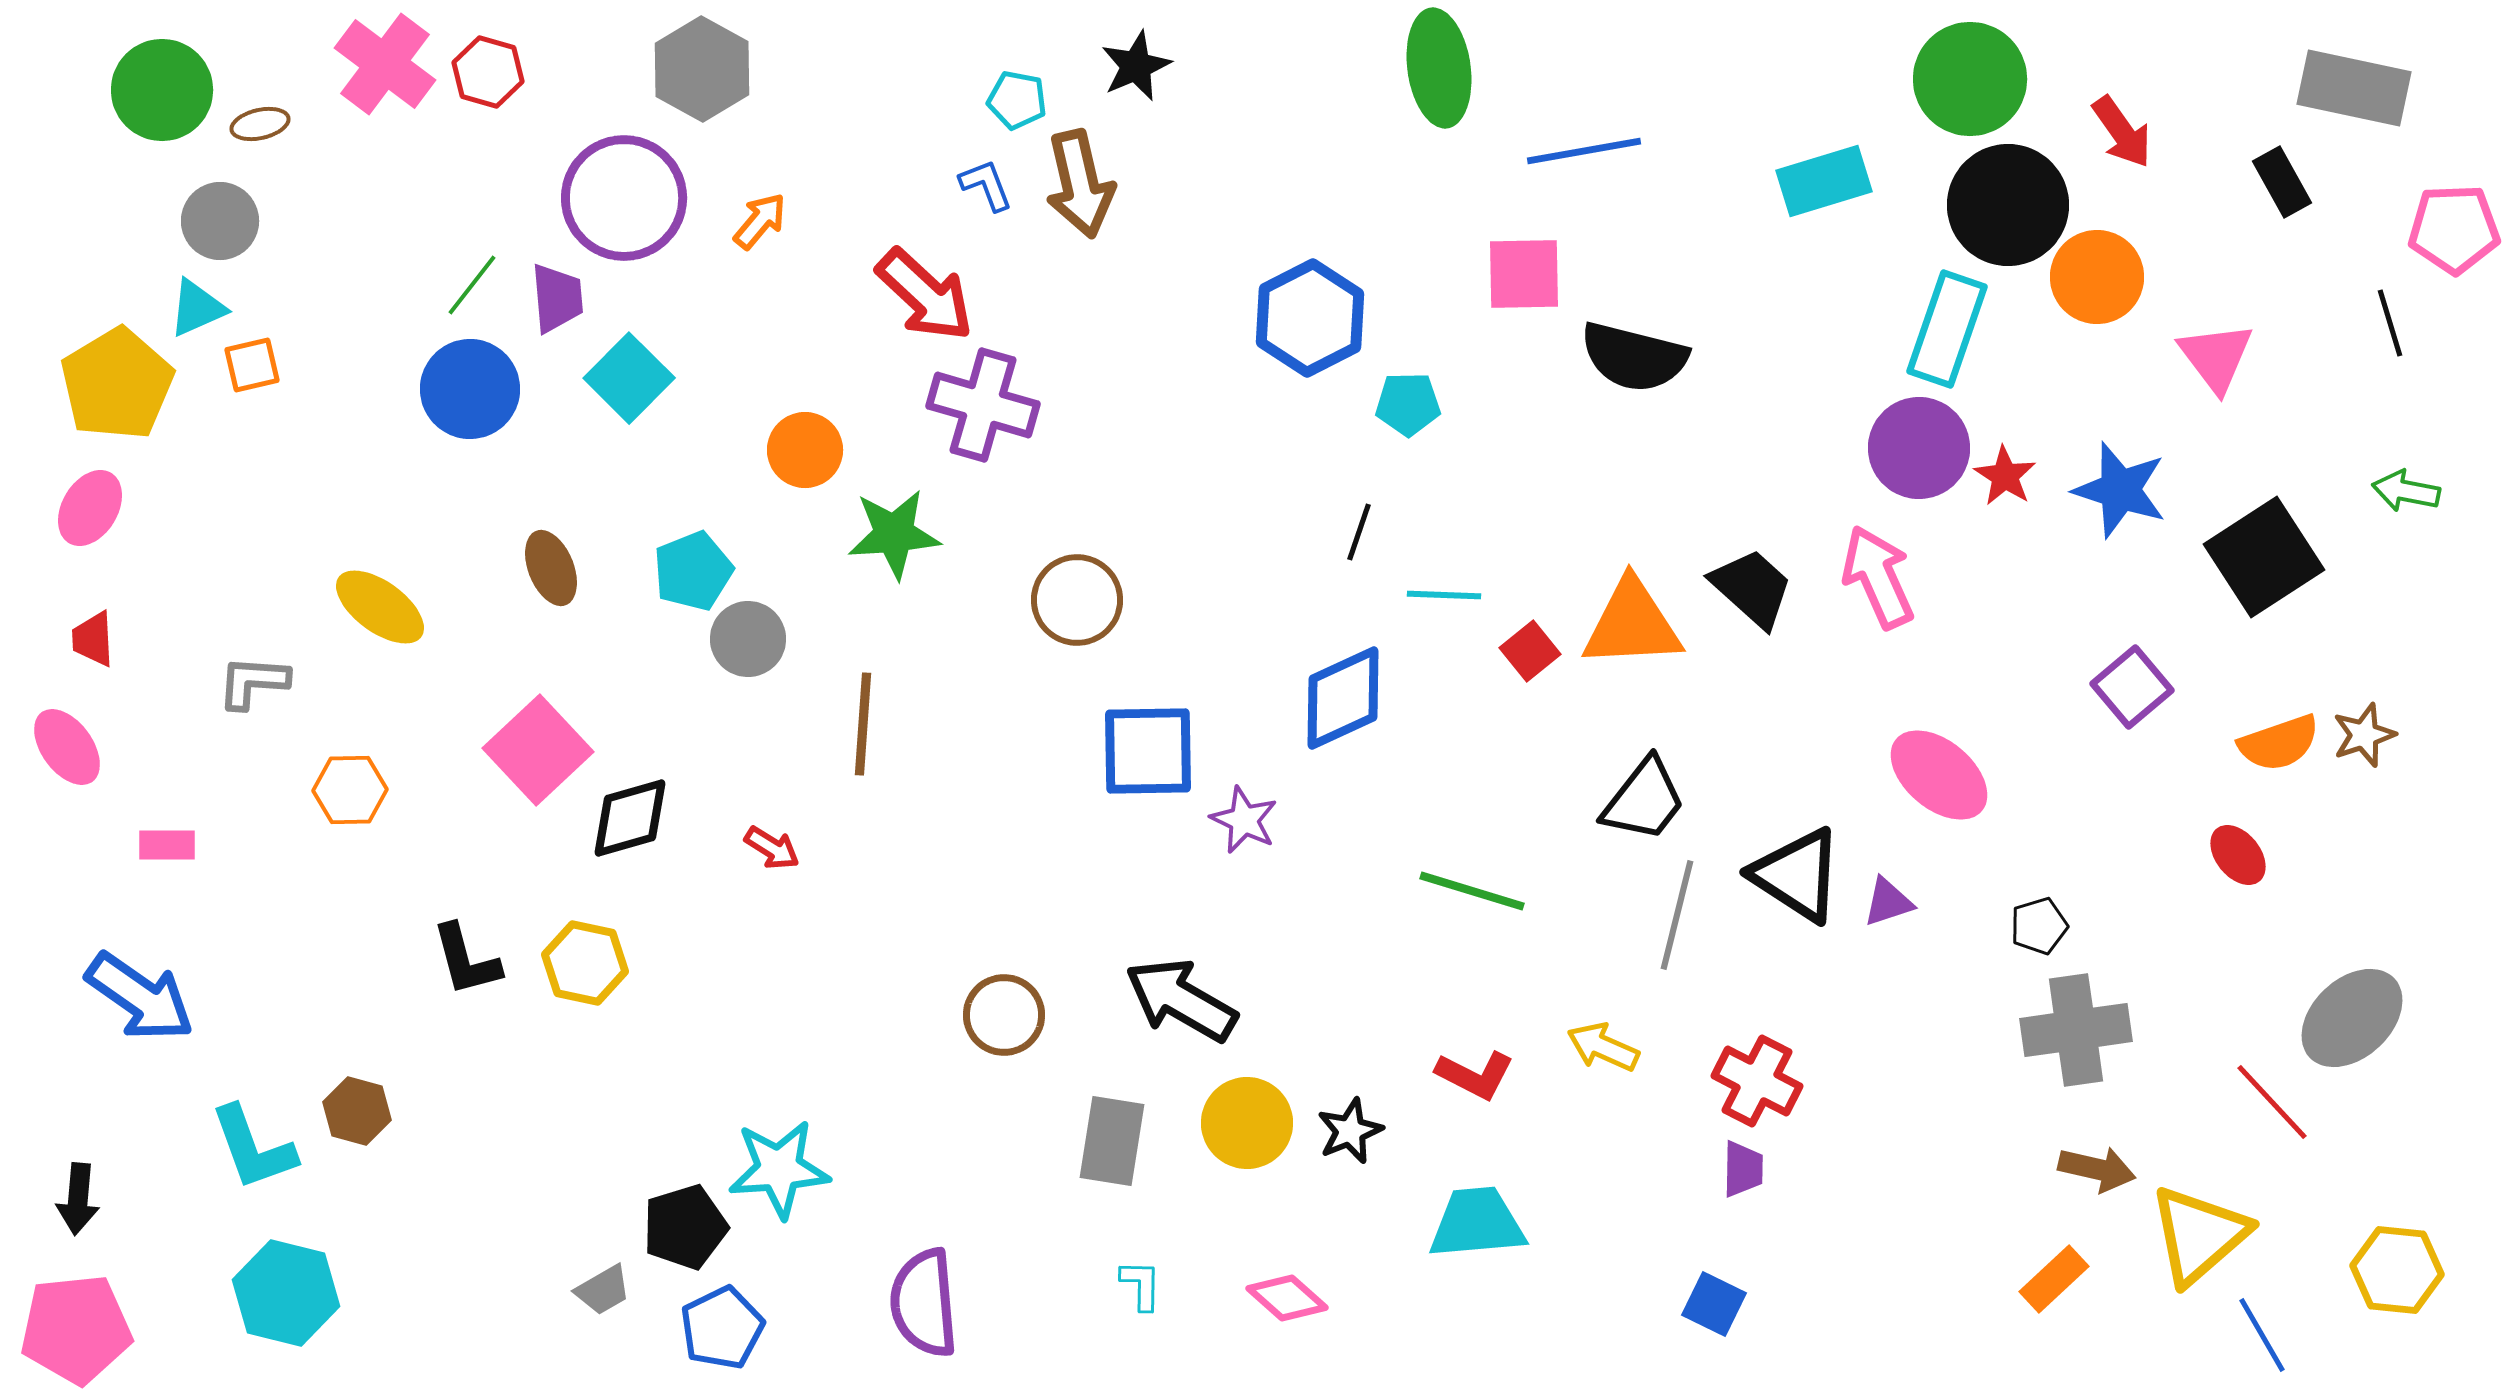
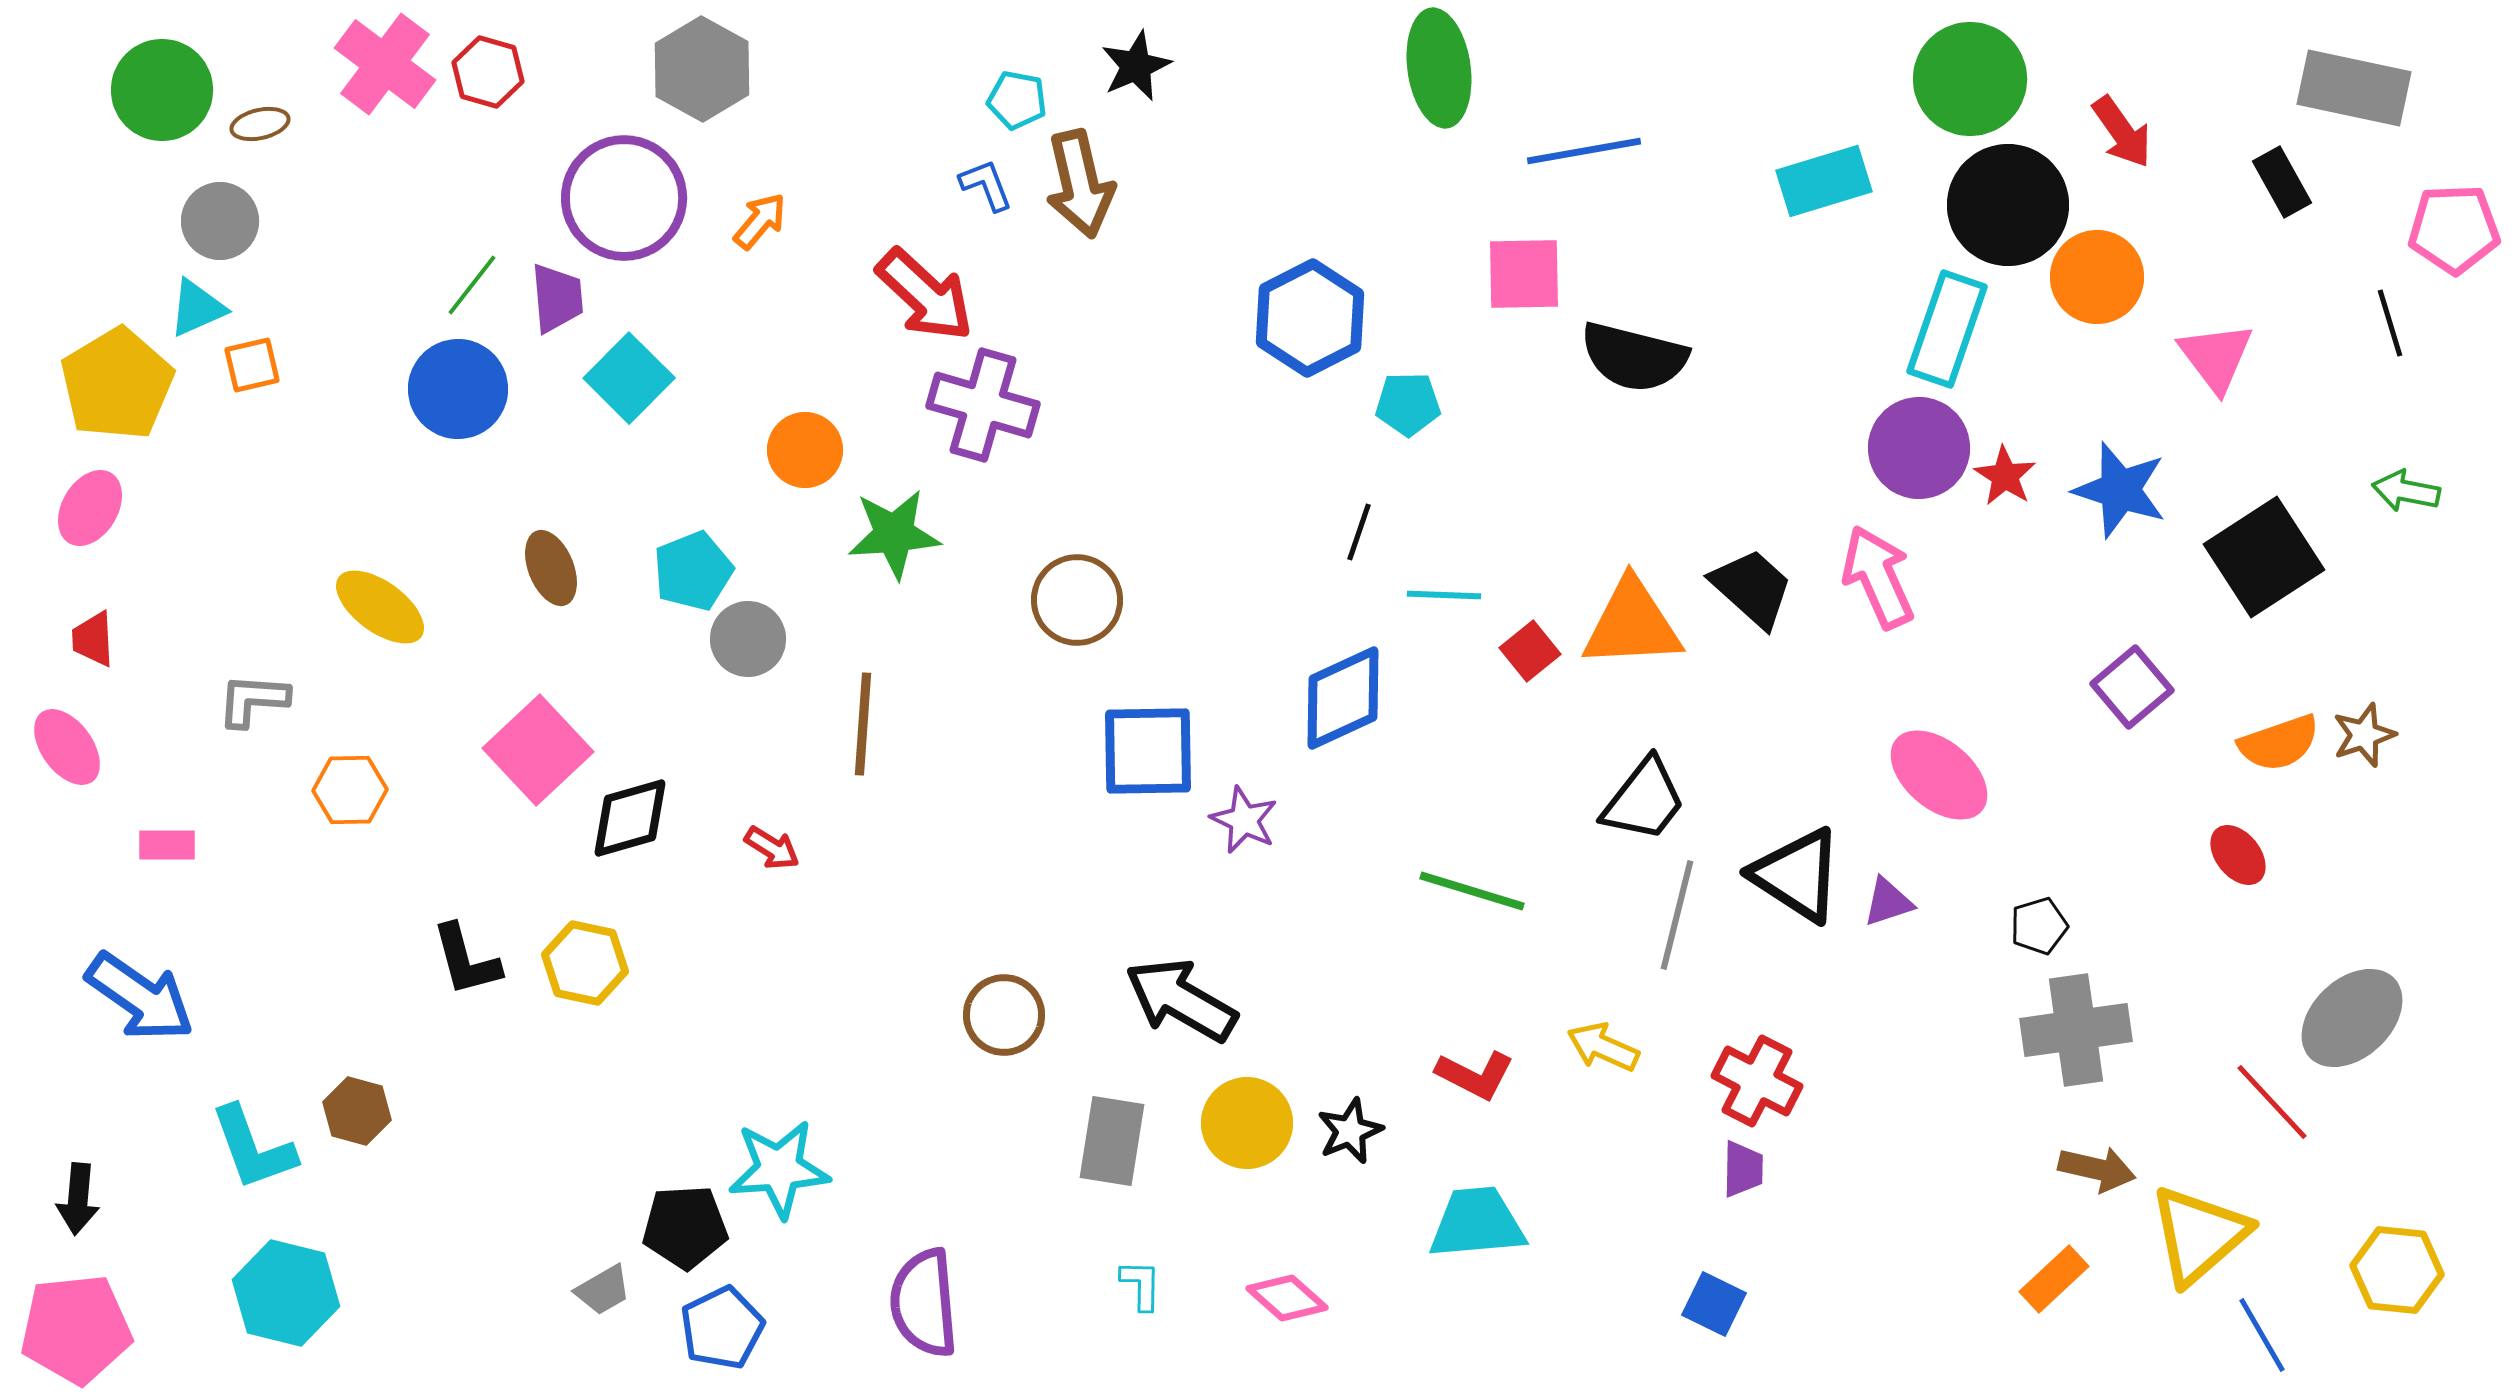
blue circle at (470, 389): moved 12 px left
gray L-shape at (253, 682): moved 18 px down
black pentagon at (685, 1227): rotated 14 degrees clockwise
